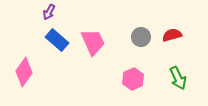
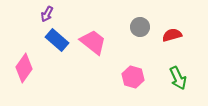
purple arrow: moved 2 px left, 2 px down
gray circle: moved 1 px left, 10 px up
pink trapezoid: rotated 28 degrees counterclockwise
pink diamond: moved 4 px up
pink hexagon: moved 2 px up; rotated 20 degrees counterclockwise
